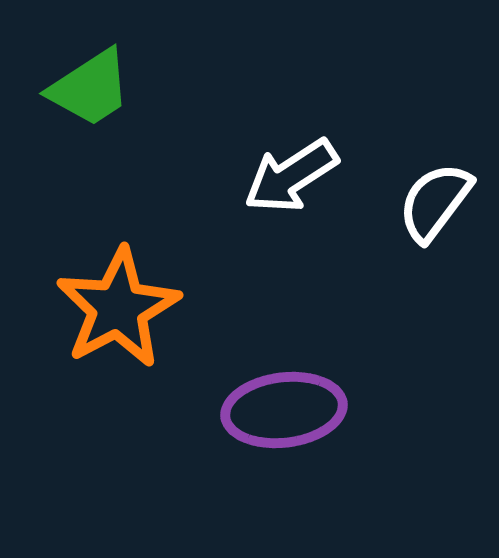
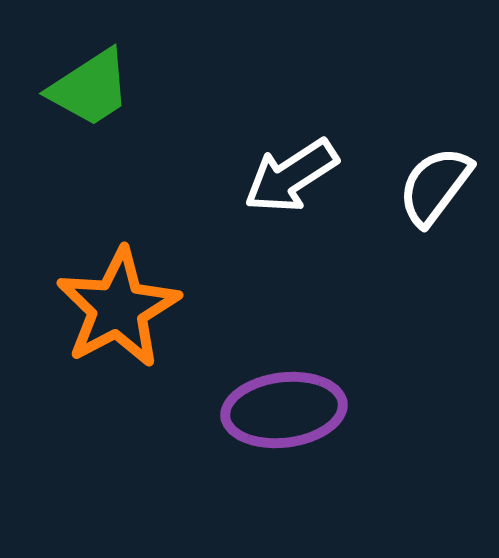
white semicircle: moved 16 px up
